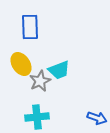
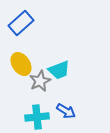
blue rectangle: moved 9 px left, 4 px up; rotated 50 degrees clockwise
blue arrow: moved 31 px left, 7 px up; rotated 12 degrees clockwise
